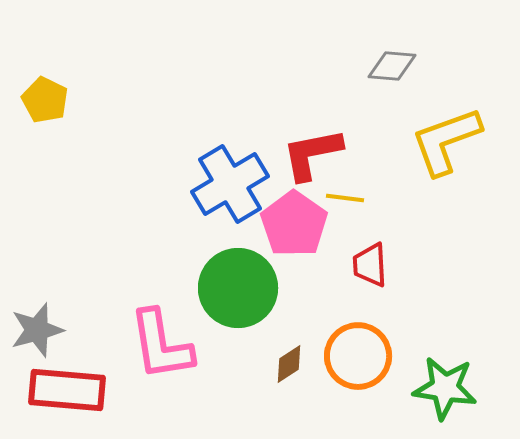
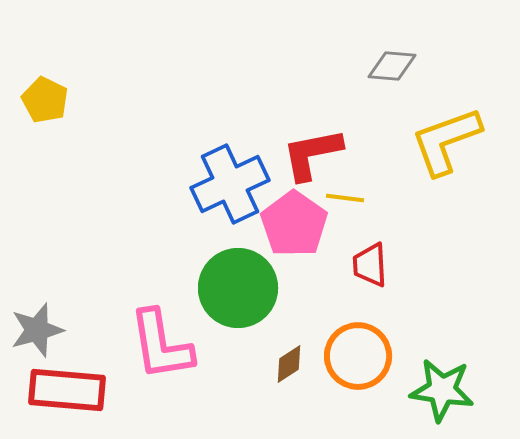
blue cross: rotated 6 degrees clockwise
green star: moved 3 px left, 2 px down
